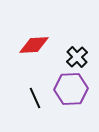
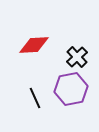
purple hexagon: rotated 8 degrees counterclockwise
